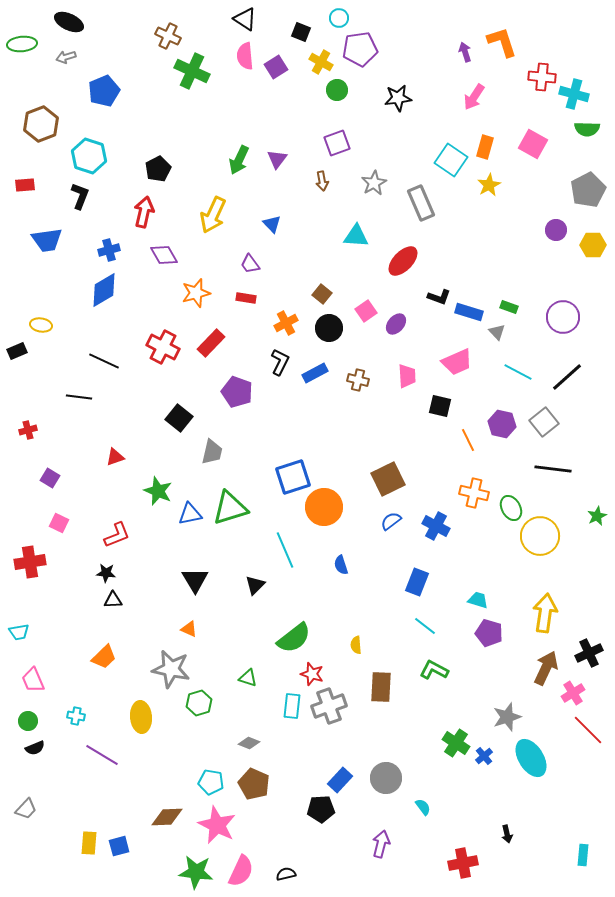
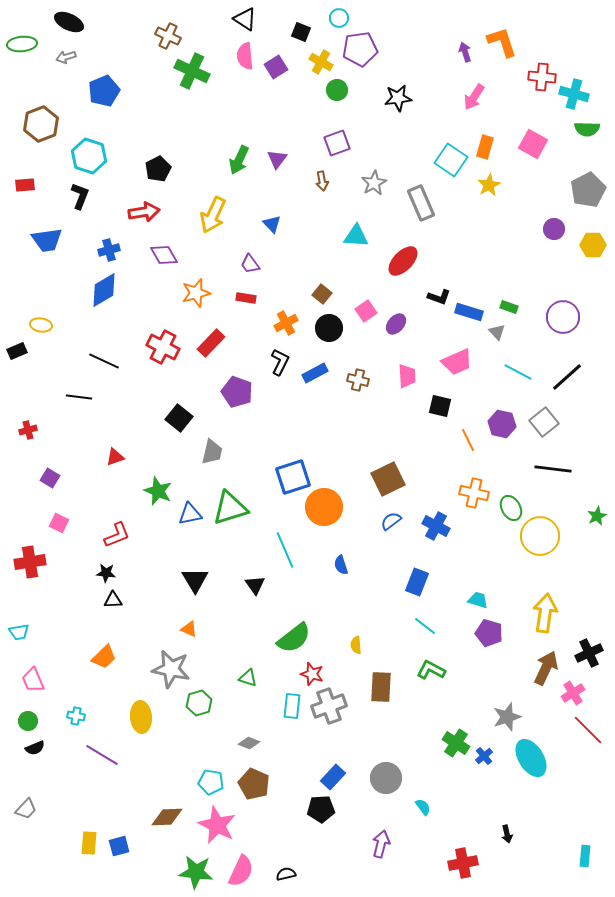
red arrow at (144, 212): rotated 68 degrees clockwise
purple circle at (556, 230): moved 2 px left, 1 px up
black triangle at (255, 585): rotated 20 degrees counterclockwise
green L-shape at (434, 670): moved 3 px left
blue rectangle at (340, 780): moved 7 px left, 3 px up
cyan rectangle at (583, 855): moved 2 px right, 1 px down
